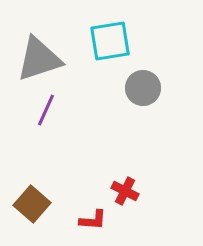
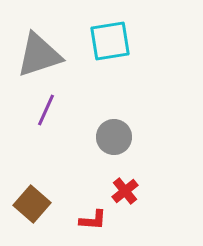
gray triangle: moved 4 px up
gray circle: moved 29 px left, 49 px down
red cross: rotated 24 degrees clockwise
